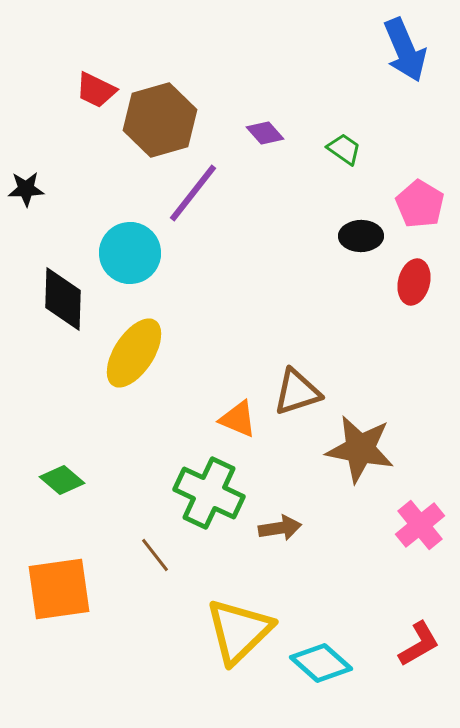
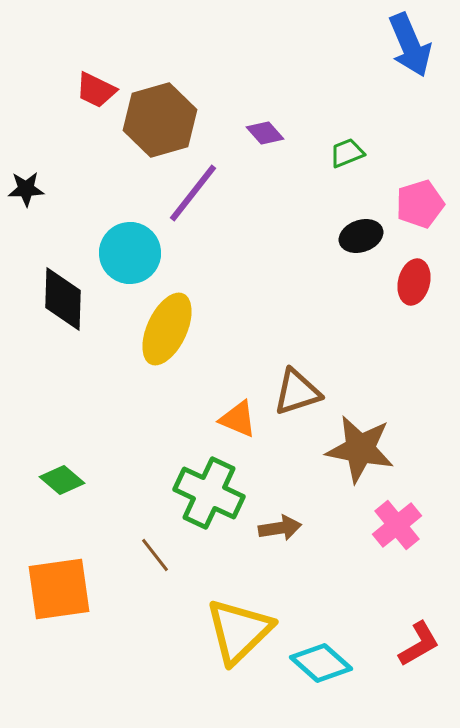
blue arrow: moved 5 px right, 5 px up
green trapezoid: moved 3 px right, 4 px down; rotated 57 degrees counterclockwise
pink pentagon: rotated 24 degrees clockwise
black ellipse: rotated 18 degrees counterclockwise
yellow ellipse: moved 33 px right, 24 px up; rotated 8 degrees counterclockwise
pink cross: moved 23 px left
